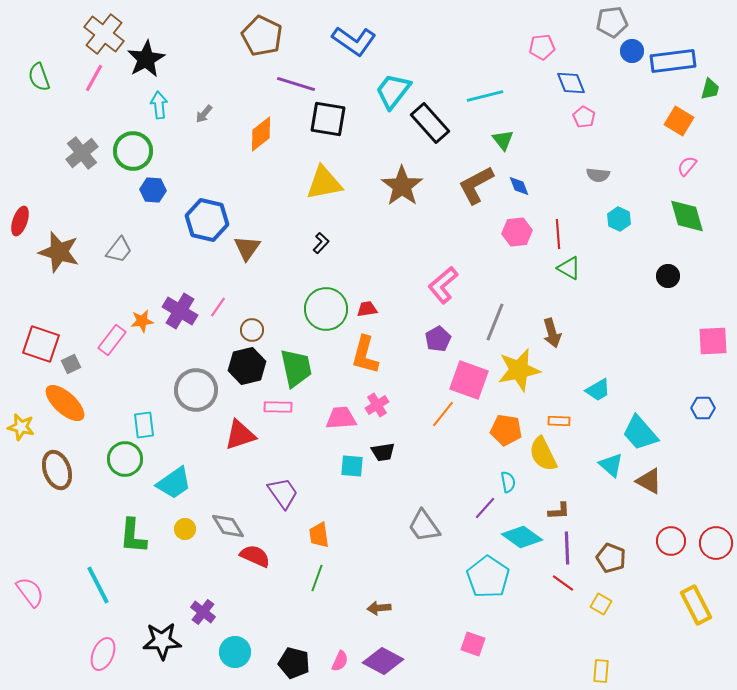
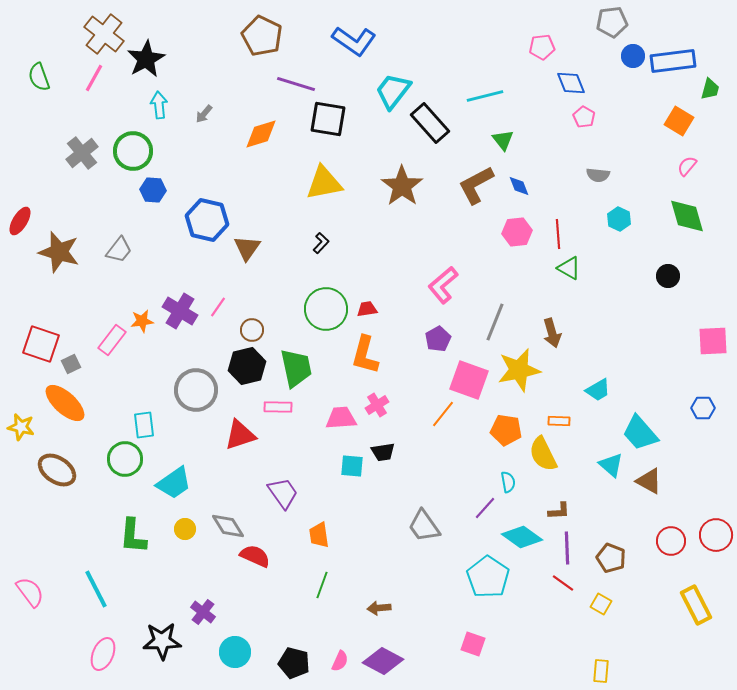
blue circle at (632, 51): moved 1 px right, 5 px down
orange diamond at (261, 134): rotated 21 degrees clockwise
red ellipse at (20, 221): rotated 12 degrees clockwise
brown ellipse at (57, 470): rotated 36 degrees counterclockwise
red circle at (716, 543): moved 8 px up
green line at (317, 578): moved 5 px right, 7 px down
cyan line at (98, 585): moved 2 px left, 4 px down
